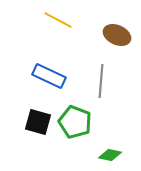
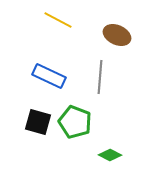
gray line: moved 1 px left, 4 px up
green diamond: rotated 15 degrees clockwise
